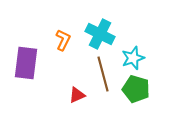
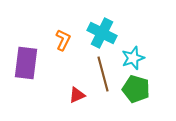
cyan cross: moved 2 px right, 1 px up
